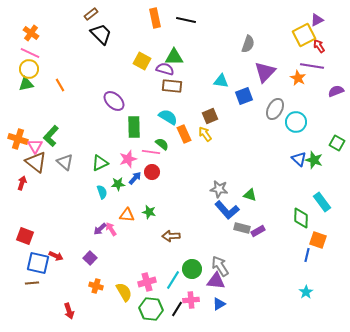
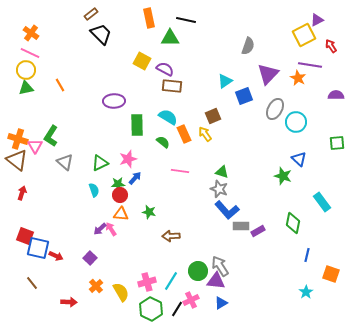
orange rectangle at (155, 18): moved 6 px left
gray semicircle at (248, 44): moved 2 px down
red arrow at (319, 46): moved 12 px right
green triangle at (174, 57): moved 4 px left, 19 px up
purple line at (312, 66): moved 2 px left, 1 px up
yellow circle at (29, 69): moved 3 px left, 1 px down
purple semicircle at (165, 69): rotated 12 degrees clockwise
purple triangle at (265, 72): moved 3 px right, 2 px down
cyan triangle at (221, 81): moved 4 px right; rotated 42 degrees counterclockwise
green triangle at (26, 84): moved 4 px down
purple semicircle at (336, 91): moved 4 px down; rotated 21 degrees clockwise
purple ellipse at (114, 101): rotated 45 degrees counterclockwise
brown square at (210, 116): moved 3 px right
green rectangle at (134, 127): moved 3 px right, 2 px up
green L-shape at (51, 136): rotated 10 degrees counterclockwise
green square at (337, 143): rotated 35 degrees counterclockwise
green semicircle at (162, 144): moved 1 px right, 2 px up
pink line at (151, 152): moved 29 px right, 19 px down
green star at (314, 160): moved 31 px left, 16 px down
brown triangle at (36, 162): moved 19 px left, 2 px up
red circle at (152, 172): moved 32 px left, 23 px down
red arrow at (22, 183): moved 10 px down
gray star at (219, 189): rotated 12 degrees clockwise
cyan semicircle at (102, 192): moved 8 px left, 2 px up
green triangle at (250, 195): moved 28 px left, 23 px up
orange triangle at (127, 215): moved 6 px left, 1 px up
green diamond at (301, 218): moved 8 px left, 5 px down; rotated 10 degrees clockwise
gray rectangle at (242, 228): moved 1 px left, 2 px up; rotated 14 degrees counterclockwise
orange square at (318, 240): moved 13 px right, 34 px down
blue square at (38, 263): moved 15 px up
green circle at (192, 269): moved 6 px right, 2 px down
cyan line at (173, 280): moved 2 px left, 1 px down
brown line at (32, 283): rotated 56 degrees clockwise
orange cross at (96, 286): rotated 32 degrees clockwise
yellow semicircle at (124, 292): moved 3 px left
pink cross at (191, 300): rotated 21 degrees counterclockwise
blue triangle at (219, 304): moved 2 px right, 1 px up
green hexagon at (151, 309): rotated 20 degrees clockwise
red arrow at (69, 311): moved 9 px up; rotated 70 degrees counterclockwise
